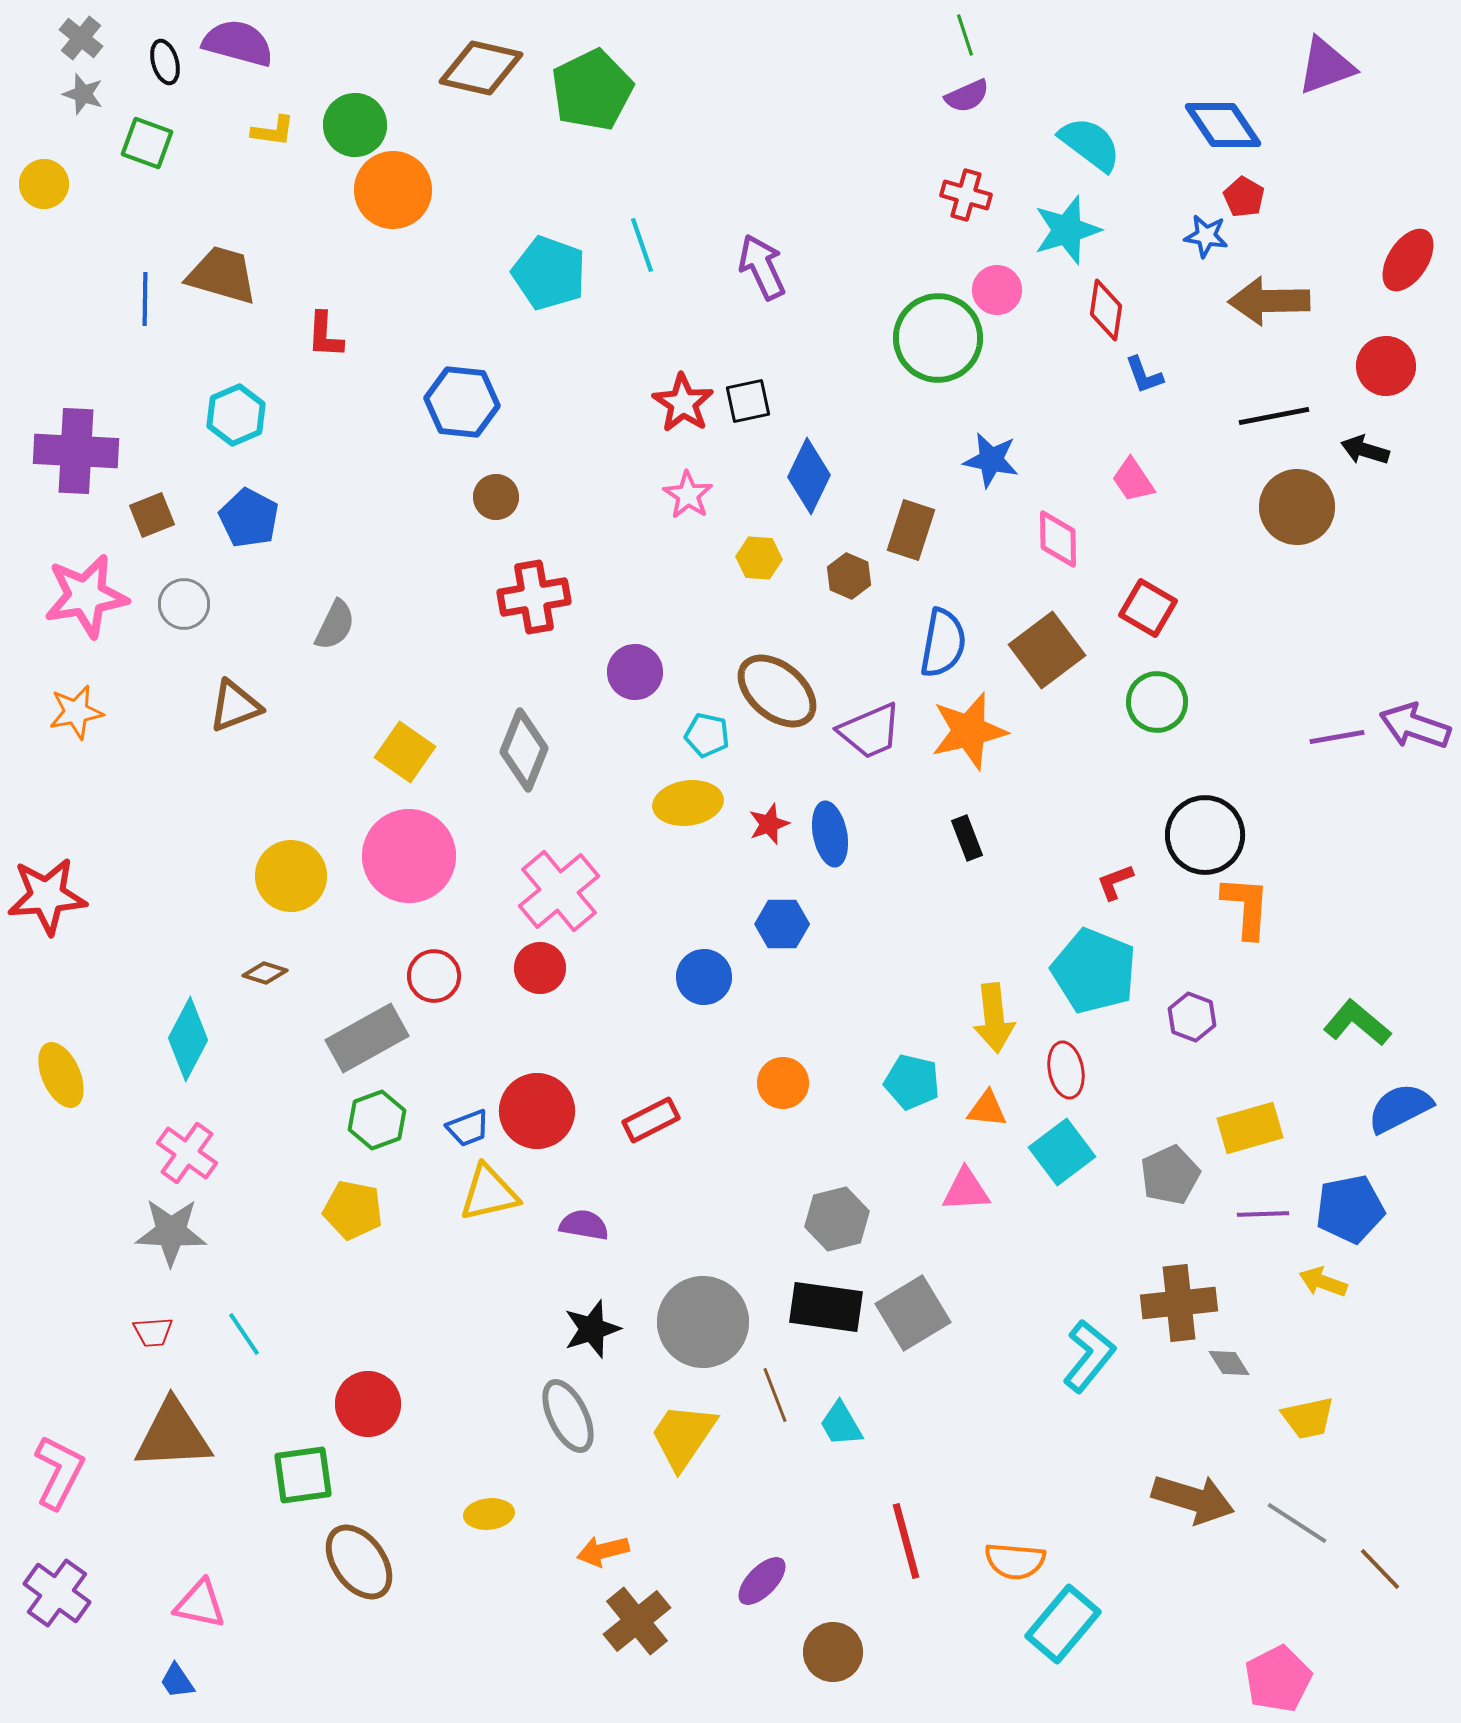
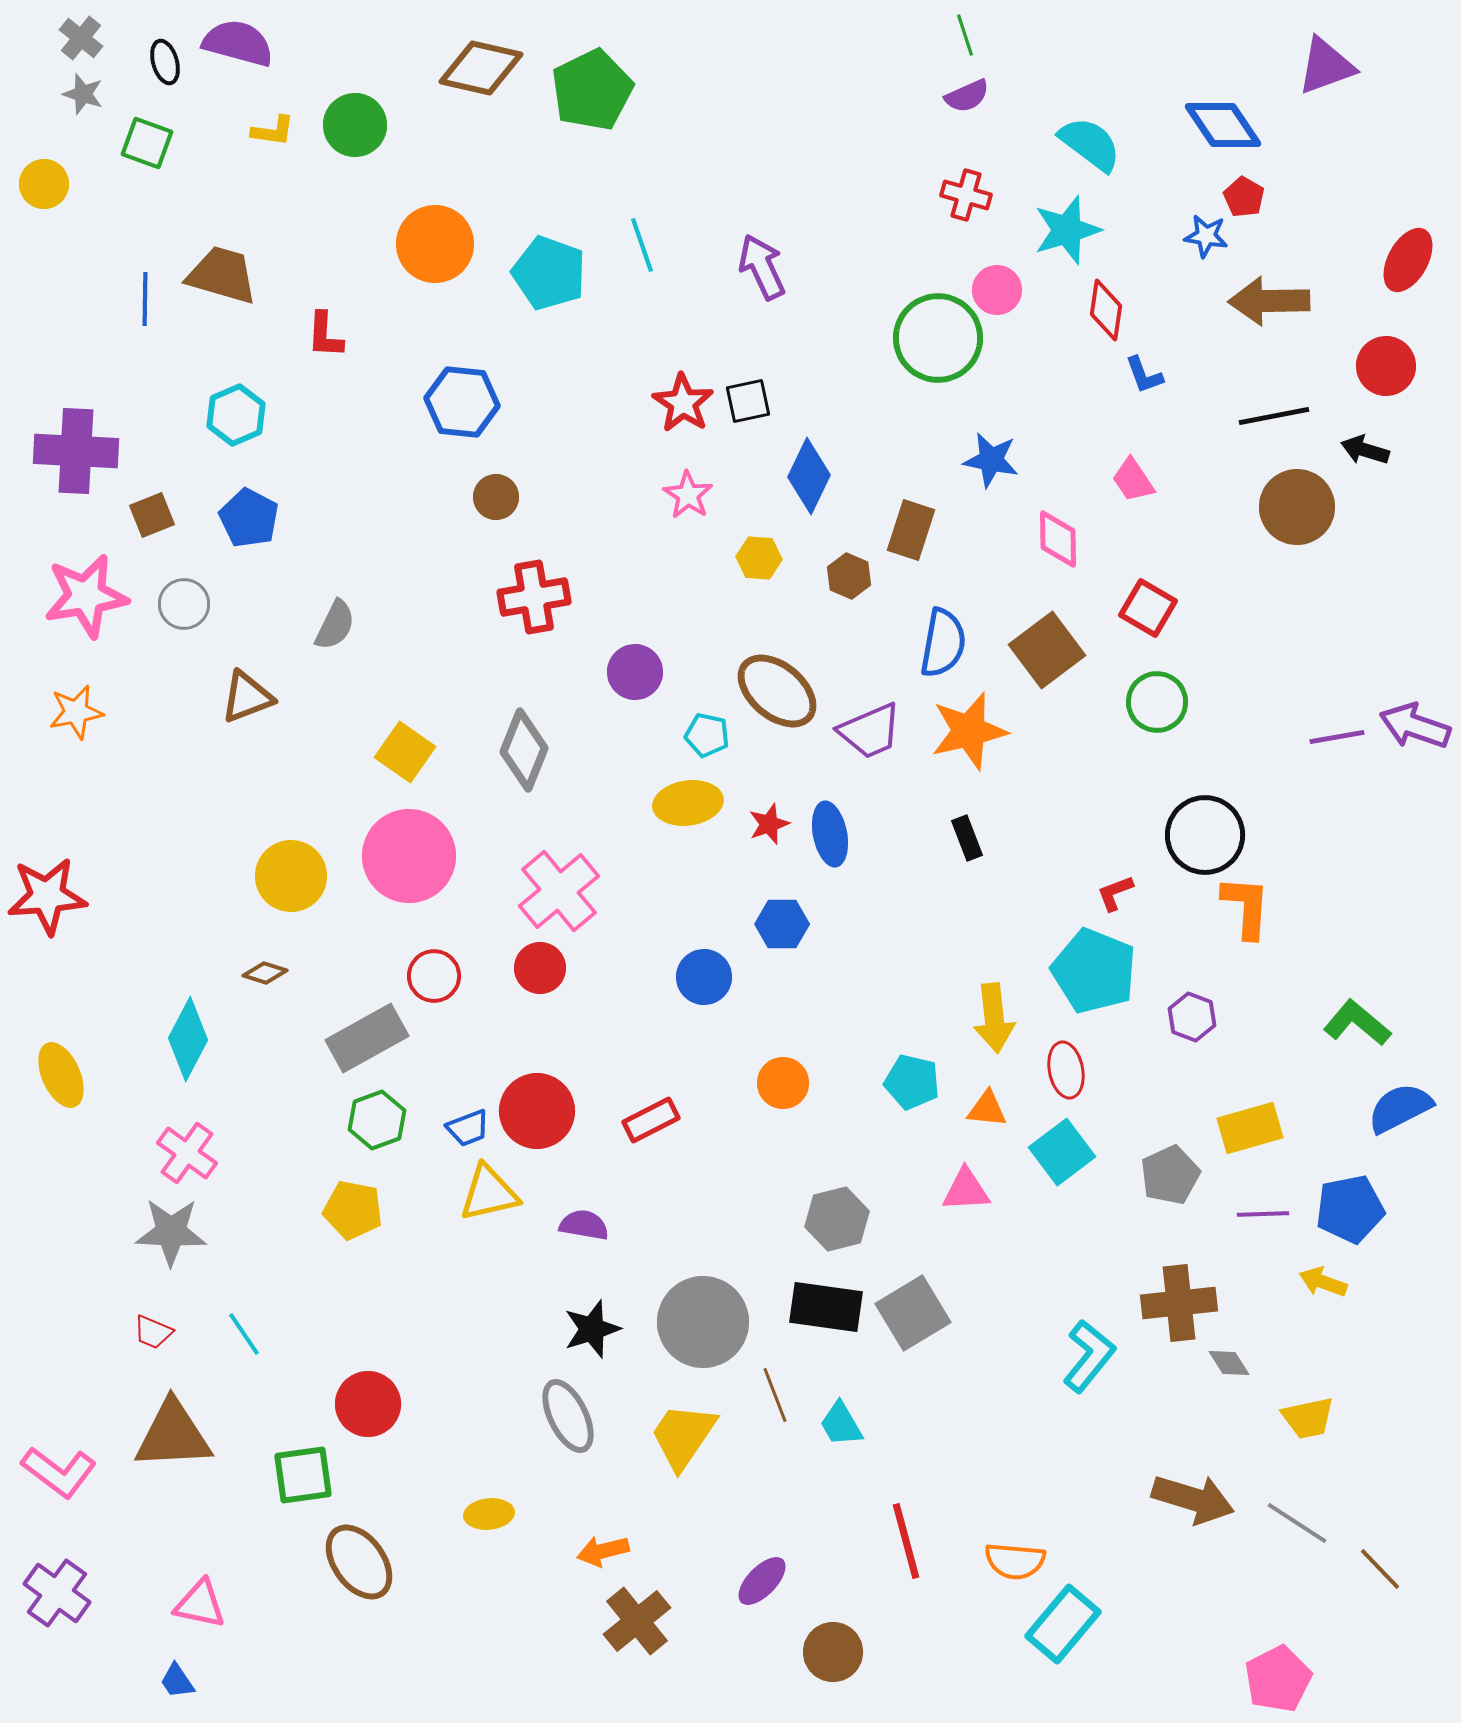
orange circle at (393, 190): moved 42 px right, 54 px down
red ellipse at (1408, 260): rotated 4 degrees counterclockwise
brown triangle at (235, 706): moved 12 px right, 9 px up
red L-shape at (1115, 882): moved 11 px down
red trapezoid at (153, 1332): rotated 27 degrees clockwise
pink L-shape at (59, 1472): rotated 100 degrees clockwise
